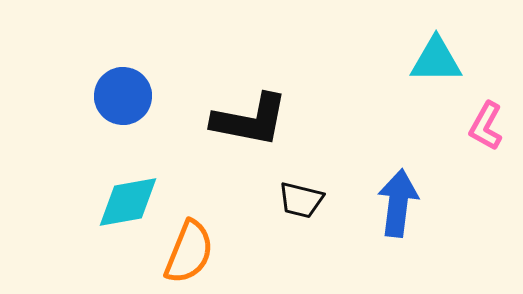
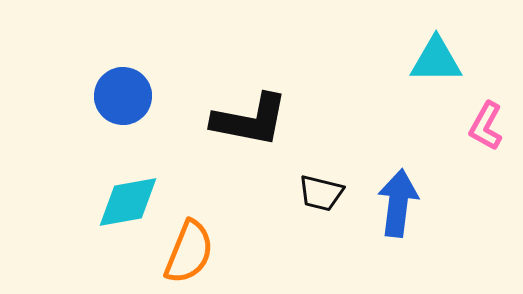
black trapezoid: moved 20 px right, 7 px up
